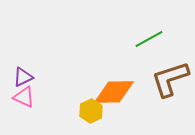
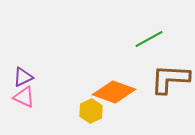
brown L-shape: rotated 21 degrees clockwise
orange diamond: rotated 21 degrees clockwise
